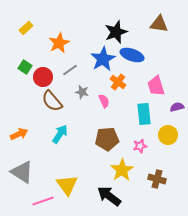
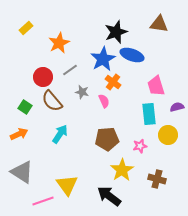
green square: moved 40 px down
orange cross: moved 5 px left
cyan rectangle: moved 5 px right
